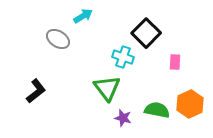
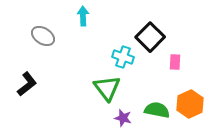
cyan arrow: rotated 60 degrees counterclockwise
black square: moved 4 px right, 4 px down
gray ellipse: moved 15 px left, 3 px up
black L-shape: moved 9 px left, 7 px up
